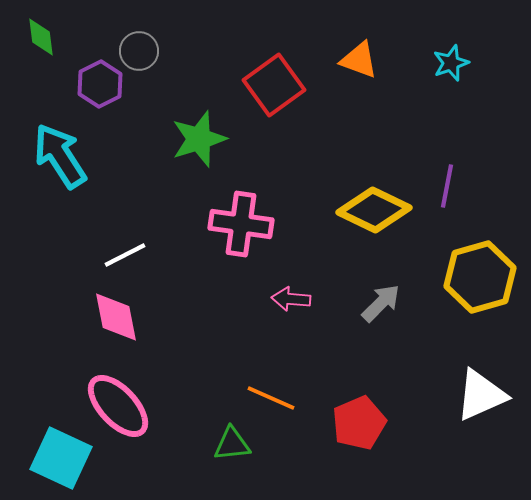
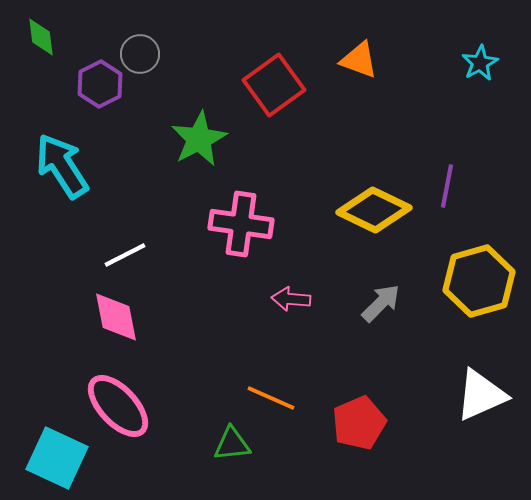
gray circle: moved 1 px right, 3 px down
cyan star: moved 29 px right; rotated 9 degrees counterclockwise
green star: rotated 10 degrees counterclockwise
cyan arrow: moved 2 px right, 10 px down
yellow hexagon: moved 1 px left, 4 px down
cyan square: moved 4 px left
